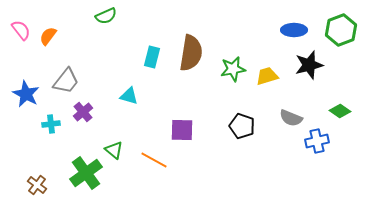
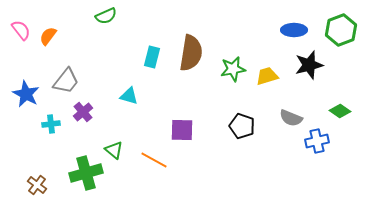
green cross: rotated 20 degrees clockwise
